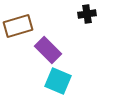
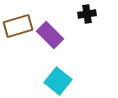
purple rectangle: moved 2 px right, 15 px up
cyan square: rotated 16 degrees clockwise
